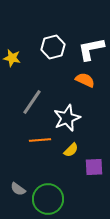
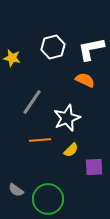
gray semicircle: moved 2 px left, 1 px down
